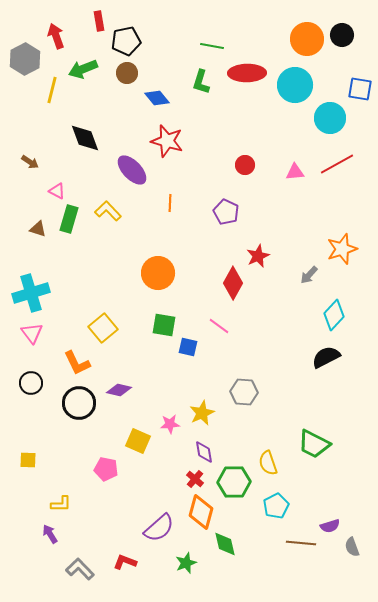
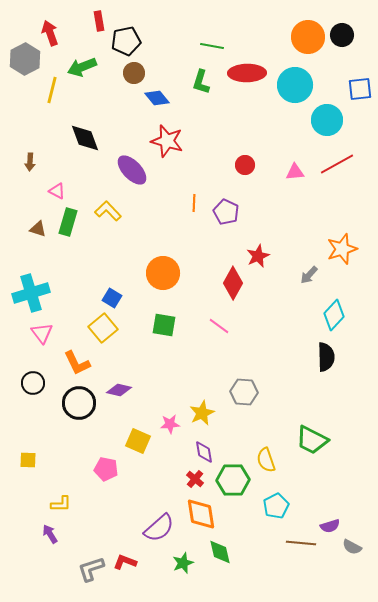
red arrow at (56, 36): moved 6 px left, 3 px up
orange circle at (307, 39): moved 1 px right, 2 px up
green arrow at (83, 69): moved 1 px left, 2 px up
brown circle at (127, 73): moved 7 px right
blue square at (360, 89): rotated 15 degrees counterclockwise
cyan circle at (330, 118): moved 3 px left, 2 px down
brown arrow at (30, 162): rotated 60 degrees clockwise
orange line at (170, 203): moved 24 px right
green rectangle at (69, 219): moved 1 px left, 3 px down
orange circle at (158, 273): moved 5 px right
pink triangle at (32, 333): moved 10 px right
blue square at (188, 347): moved 76 px left, 49 px up; rotated 18 degrees clockwise
black semicircle at (326, 357): rotated 116 degrees clockwise
black circle at (31, 383): moved 2 px right
green trapezoid at (314, 444): moved 2 px left, 4 px up
yellow semicircle at (268, 463): moved 2 px left, 3 px up
green hexagon at (234, 482): moved 1 px left, 2 px up
orange diamond at (201, 512): moved 2 px down; rotated 24 degrees counterclockwise
green diamond at (225, 544): moved 5 px left, 8 px down
gray semicircle at (352, 547): rotated 42 degrees counterclockwise
green star at (186, 563): moved 3 px left
gray L-shape at (80, 569): moved 11 px right; rotated 64 degrees counterclockwise
